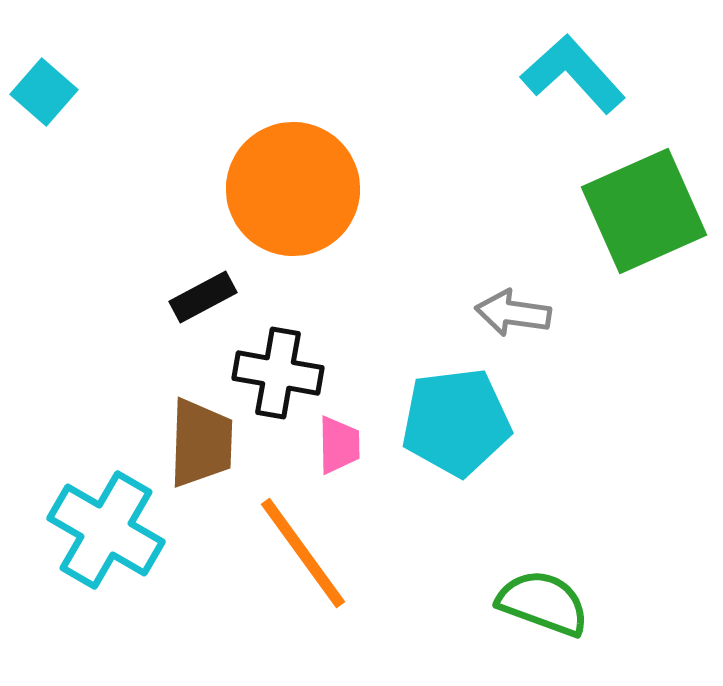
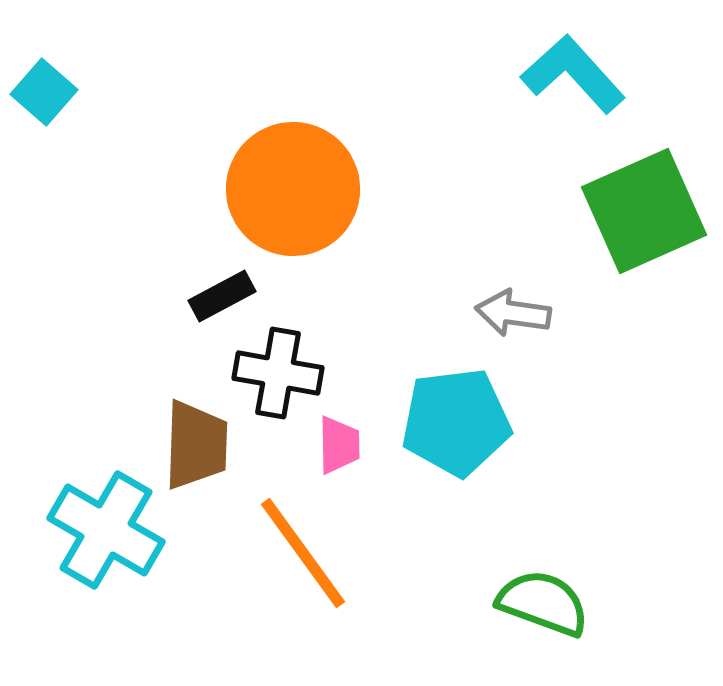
black rectangle: moved 19 px right, 1 px up
brown trapezoid: moved 5 px left, 2 px down
